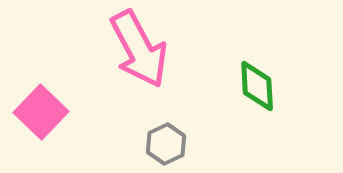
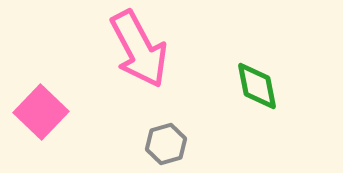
green diamond: rotated 8 degrees counterclockwise
gray hexagon: rotated 9 degrees clockwise
